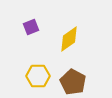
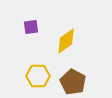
purple square: rotated 14 degrees clockwise
yellow diamond: moved 3 px left, 2 px down
